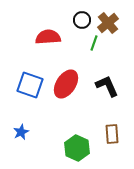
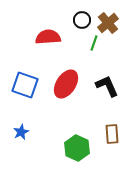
blue square: moved 5 px left
